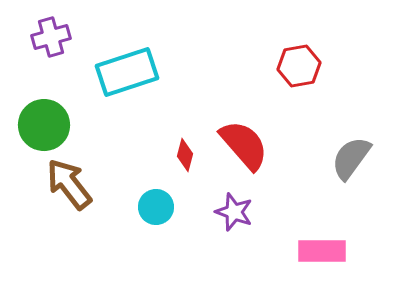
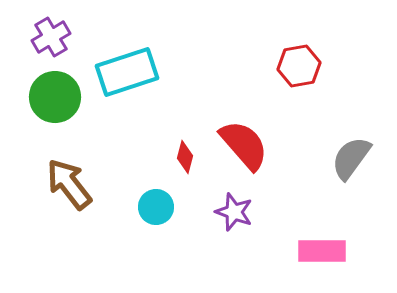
purple cross: rotated 15 degrees counterclockwise
green circle: moved 11 px right, 28 px up
red diamond: moved 2 px down
